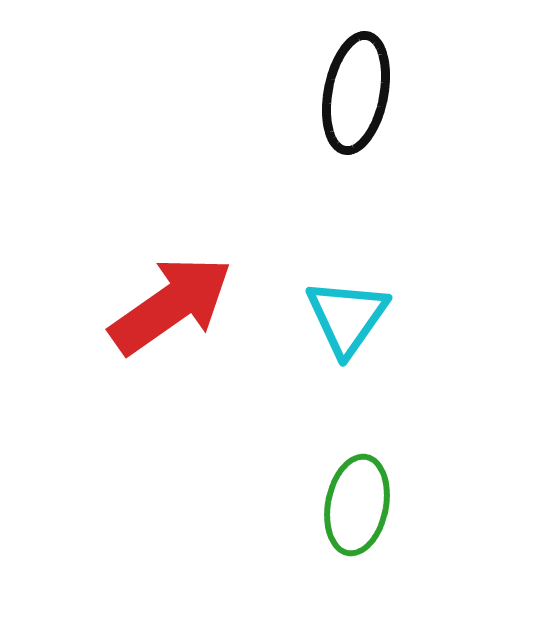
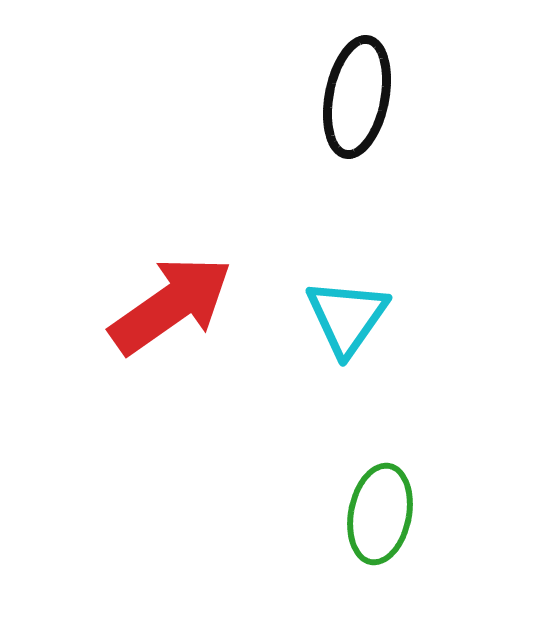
black ellipse: moved 1 px right, 4 px down
green ellipse: moved 23 px right, 9 px down
